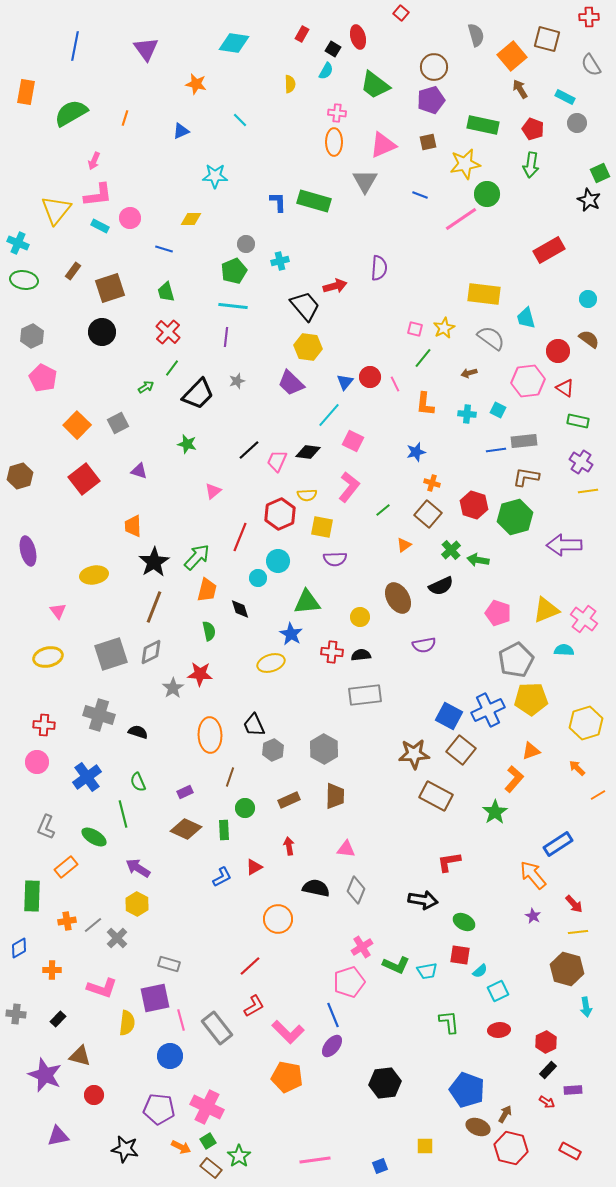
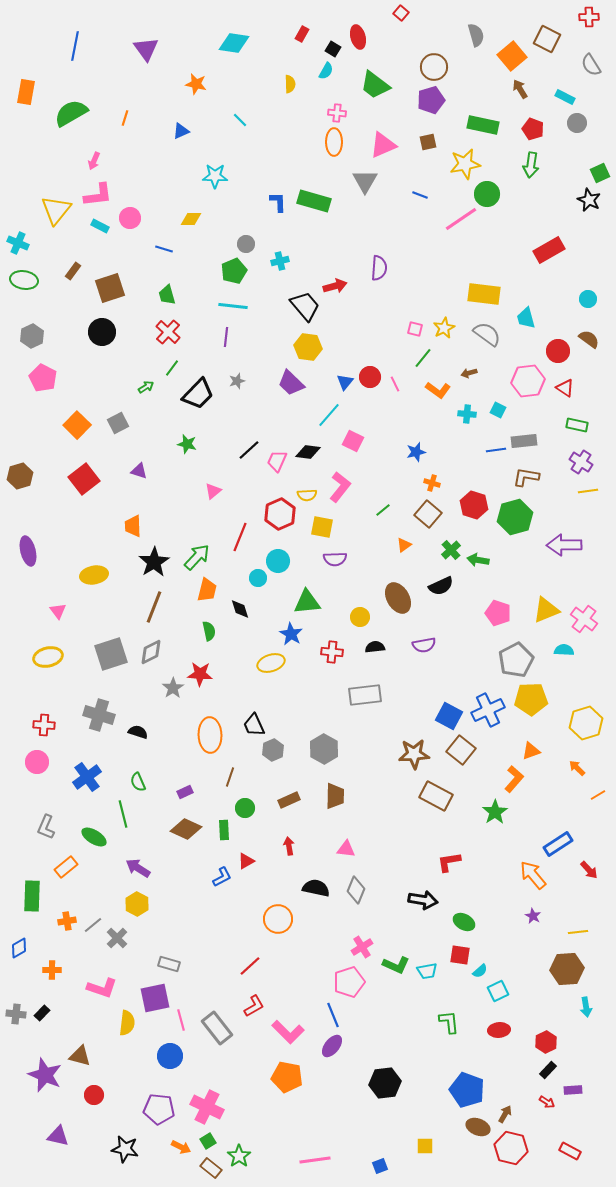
brown square at (547, 39): rotated 12 degrees clockwise
green trapezoid at (166, 292): moved 1 px right, 3 px down
gray semicircle at (491, 338): moved 4 px left, 4 px up
orange L-shape at (425, 404): moved 13 px right, 14 px up; rotated 60 degrees counterclockwise
green rectangle at (578, 421): moved 1 px left, 4 px down
pink L-shape at (349, 487): moved 9 px left
black semicircle at (361, 655): moved 14 px right, 8 px up
red triangle at (254, 867): moved 8 px left, 6 px up
red arrow at (574, 904): moved 15 px right, 34 px up
brown hexagon at (567, 969): rotated 20 degrees counterclockwise
black rectangle at (58, 1019): moved 16 px left, 6 px up
purple triangle at (58, 1136): rotated 25 degrees clockwise
